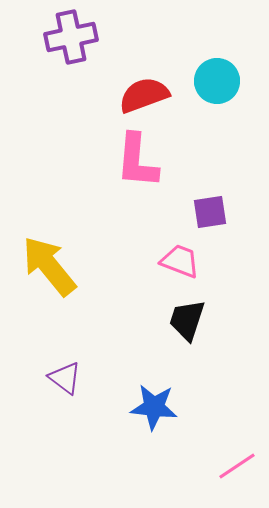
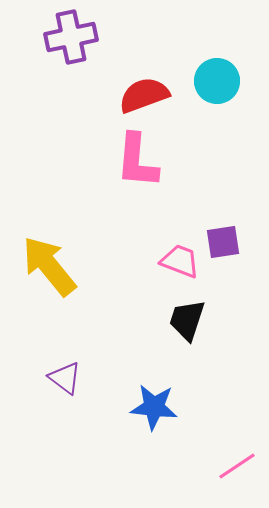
purple square: moved 13 px right, 30 px down
